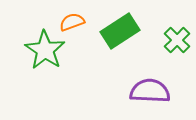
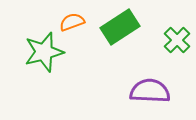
green rectangle: moved 4 px up
green star: moved 1 px left, 2 px down; rotated 24 degrees clockwise
